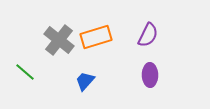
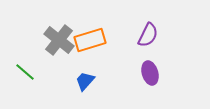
orange rectangle: moved 6 px left, 3 px down
purple ellipse: moved 2 px up; rotated 15 degrees counterclockwise
